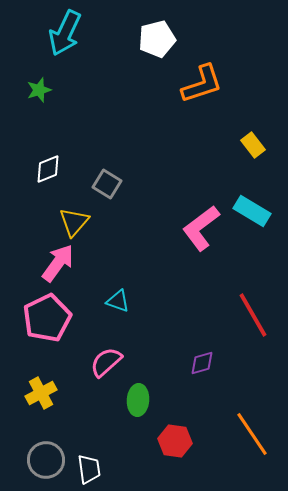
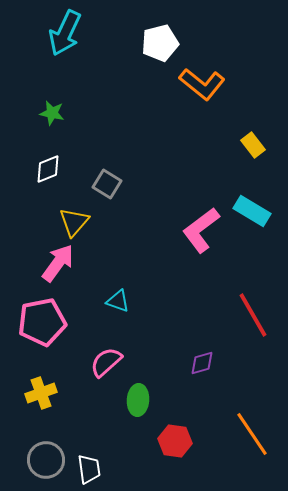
white pentagon: moved 3 px right, 4 px down
orange L-shape: rotated 57 degrees clockwise
green star: moved 13 px right, 23 px down; rotated 30 degrees clockwise
pink L-shape: moved 2 px down
pink pentagon: moved 5 px left, 4 px down; rotated 15 degrees clockwise
yellow cross: rotated 8 degrees clockwise
